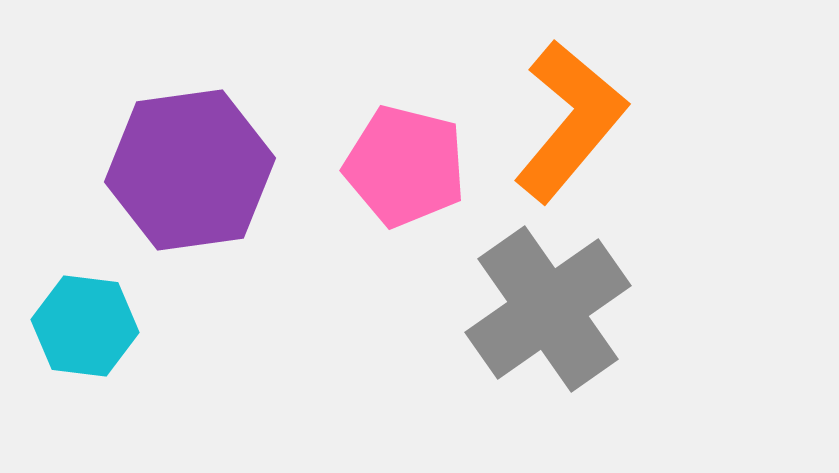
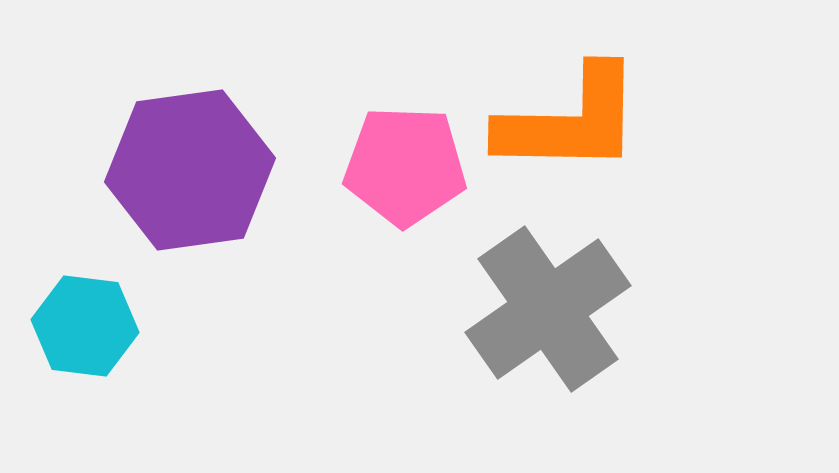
orange L-shape: rotated 51 degrees clockwise
pink pentagon: rotated 12 degrees counterclockwise
